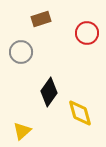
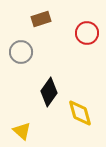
yellow triangle: rotated 36 degrees counterclockwise
